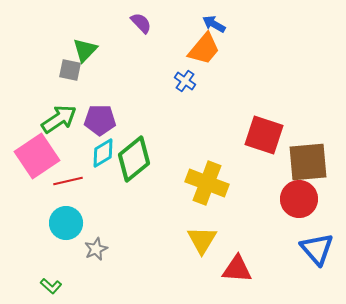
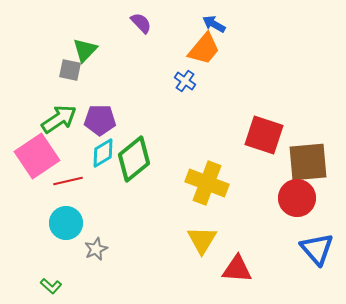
red circle: moved 2 px left, 1 px up
